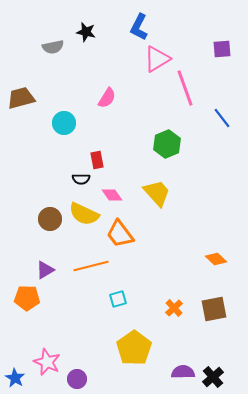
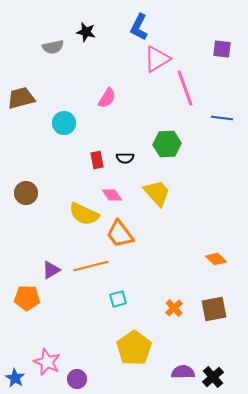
purple square: rotated 12 degrees clockwise
blue line: rotated 45 degrees counterclockwise
green hexagon: rotated 20 degrees clockwise
black semicircle: moved 44 px right, 21 px up
brown circle: moved 24 px left, 26 px up
purple triangle: moved 6 px right
